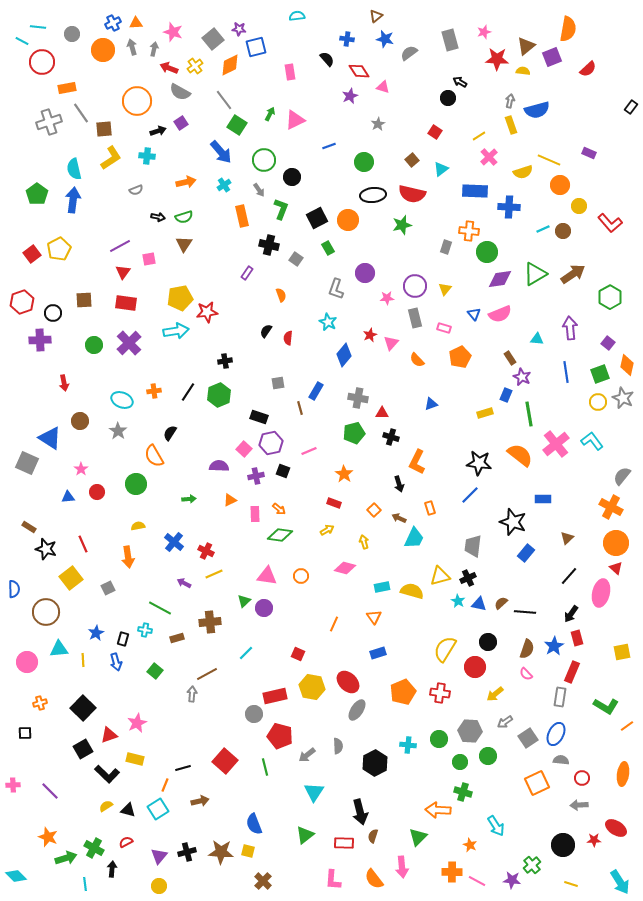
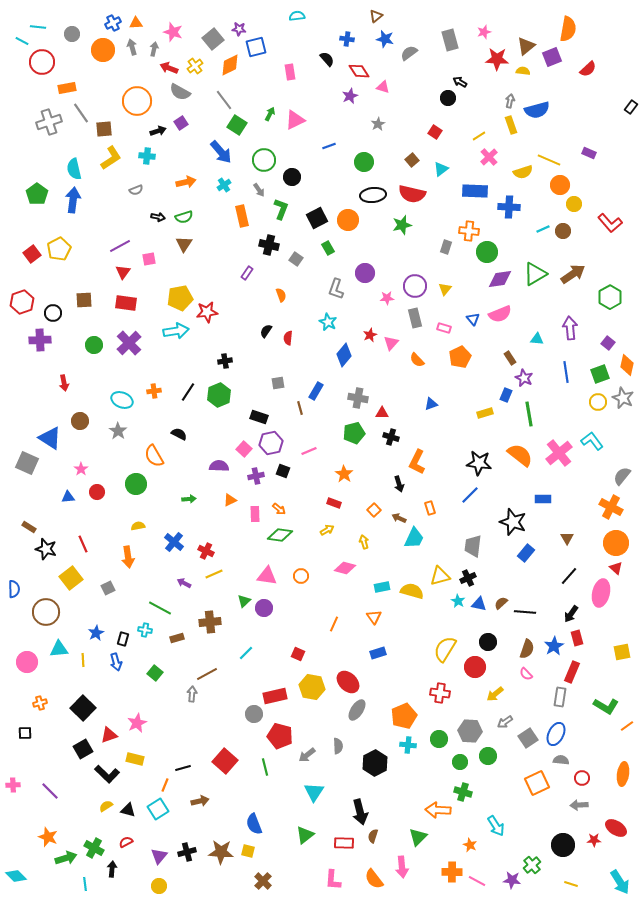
yellow circle at (579, 206): moved 5 px left, 2 px up
blue triangle at (474, 314): moved 1 px left, 5 px down
purple star at (522, 377): moved 2 px right, 1 px down
black semicircle at (170, 433): moved 9 px right, 1 px down; rotated 84 degrees clockwise
pink cross at (556, 444): moved 3 px right, 9 px down
brown triangle at (567, 538): rotated 16 degrees counterclockwise
green square at (155, 671): moved 2 px down
orange pentagon at (403, 692): moved 1 px right, 24 px down
